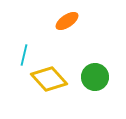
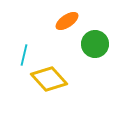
green circle: moved 33 px up
